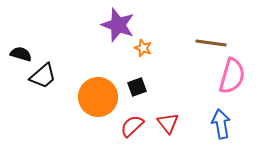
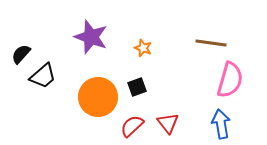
purple star: moved 27 px left, 12 px down
black semicircle: rotated 65 degrees counterclockwise
pink semicircle: moved 2 px left, 4 px down
